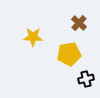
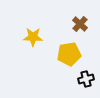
brown cross: moved 1 px right, 1 px down
